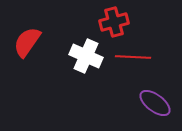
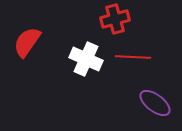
red cross: moved 1 px right, 3 px up
white cross: moved 3 px down
